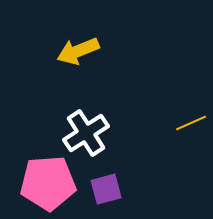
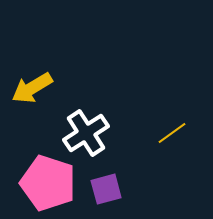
yellow arrow: moved 46 px left, 37 px down; rotated 9 degrees counterclockwise
yellow line: moved 19 px left, 10 px down; rotated 12 degrees counterclockwise
pink pentagon: rotated 22 degrees clockwise
